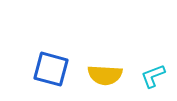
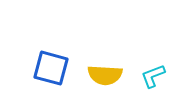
blue square: moved 1 px up
